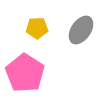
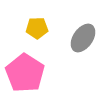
gray ellipse: moved 2 px right, 8 px down
